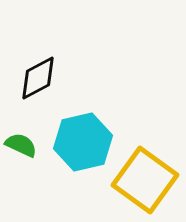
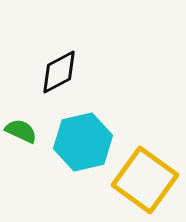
black diamond: moved 21 px right, 6 px up
green semicircle: moved 14 px up
